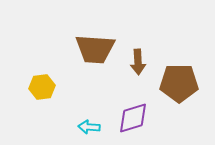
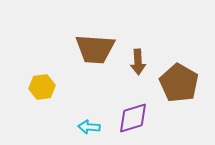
brown pentagon: rotated 30 degrees clockwise
